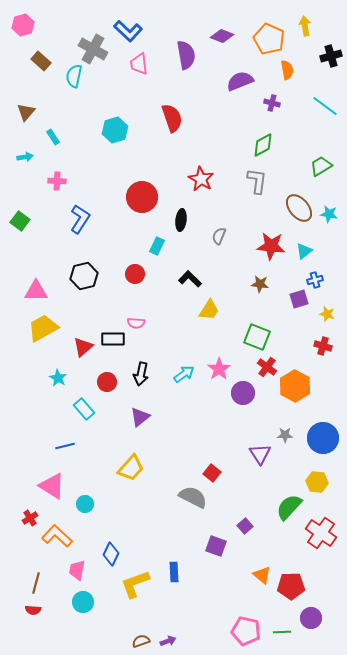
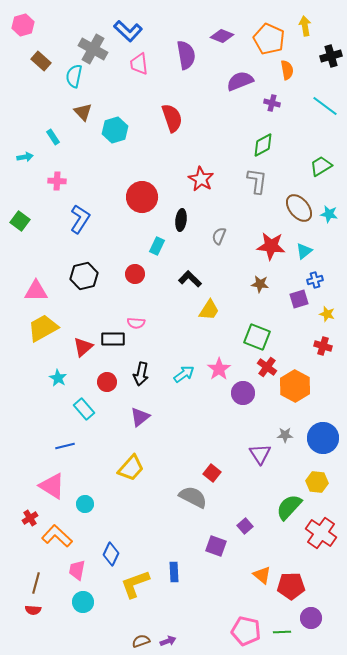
brown triangle at (26, 112): moved 57 px right; rotated 24 degrees counterclockwise
